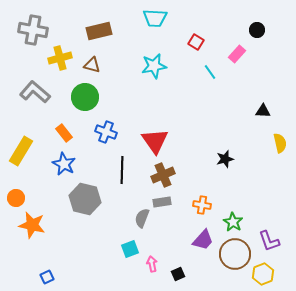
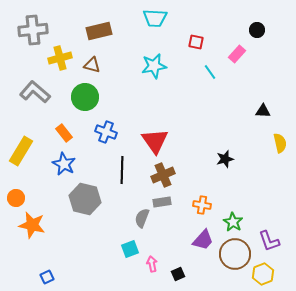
gray cross: rotated 16 degrees counterclockwise
red square: rotated 21 degrees counterclockwise
